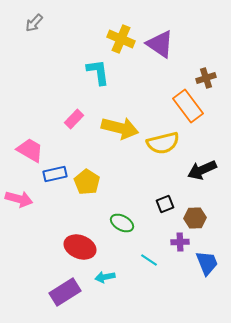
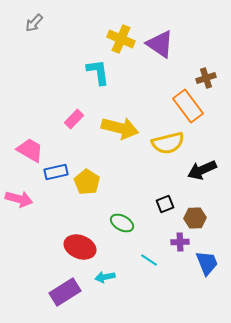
yellow semicircle: moved 5 px right
blue rectangle: moved 1 px right, 2 px up
